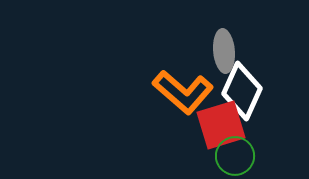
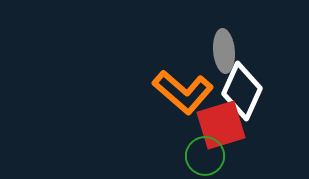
green circle: moved 30 px left
